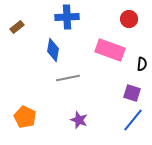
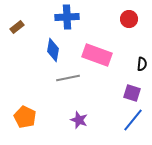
pink rectangle: moved 13 px left, 5 px down
